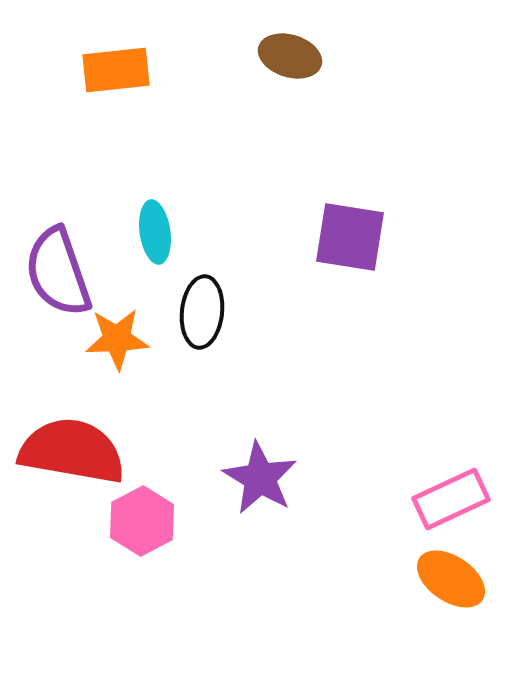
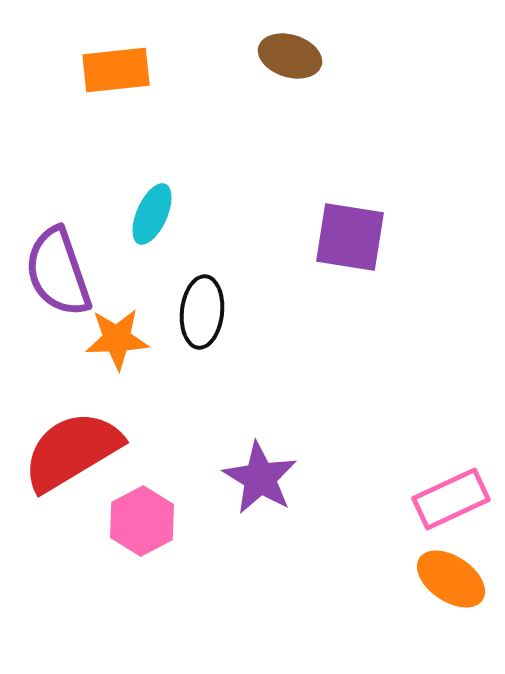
cyan ellipse: moved 3 px left, 18 px up; rotated 32 degrees clockwise
red semicircle: rotated 41 degrees counterclockwise
